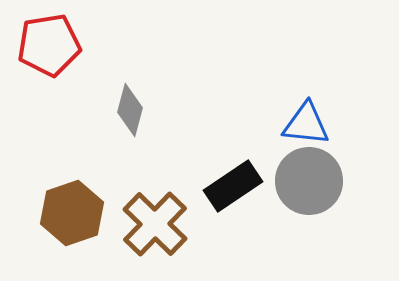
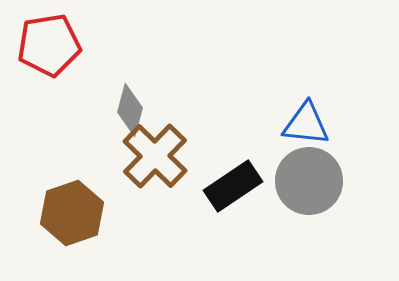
brown cross: moved 68 px up
